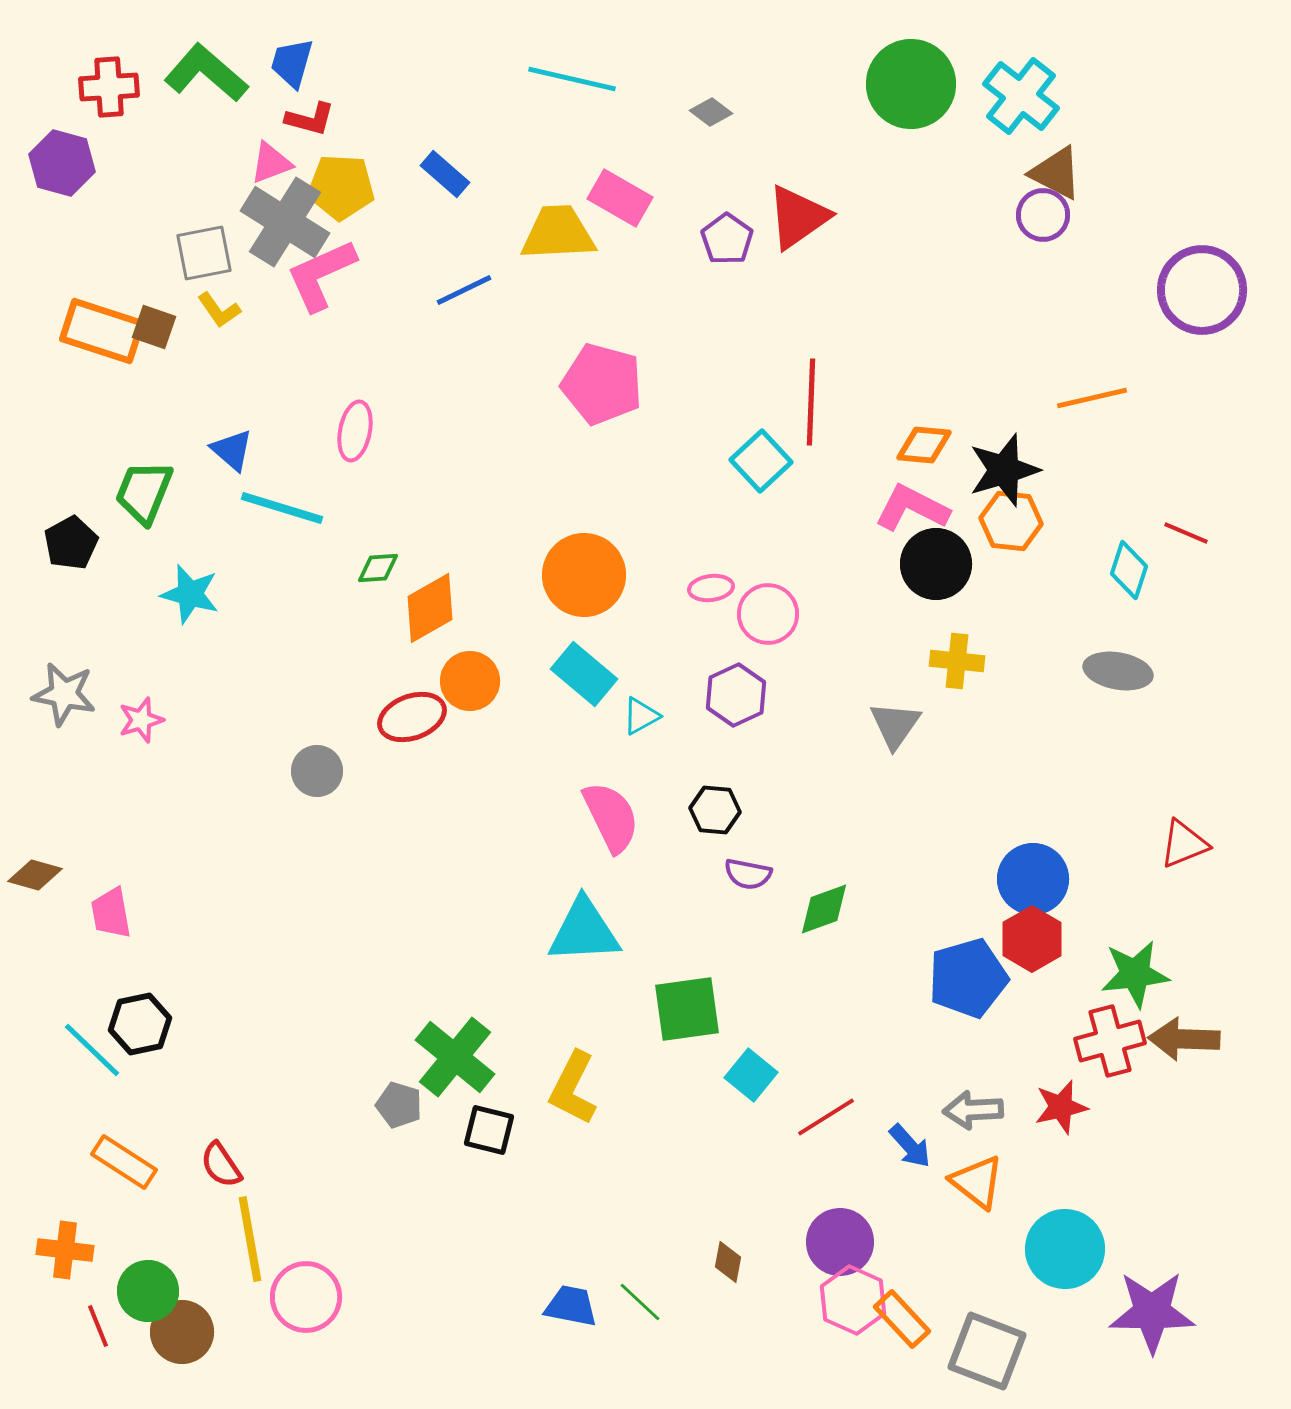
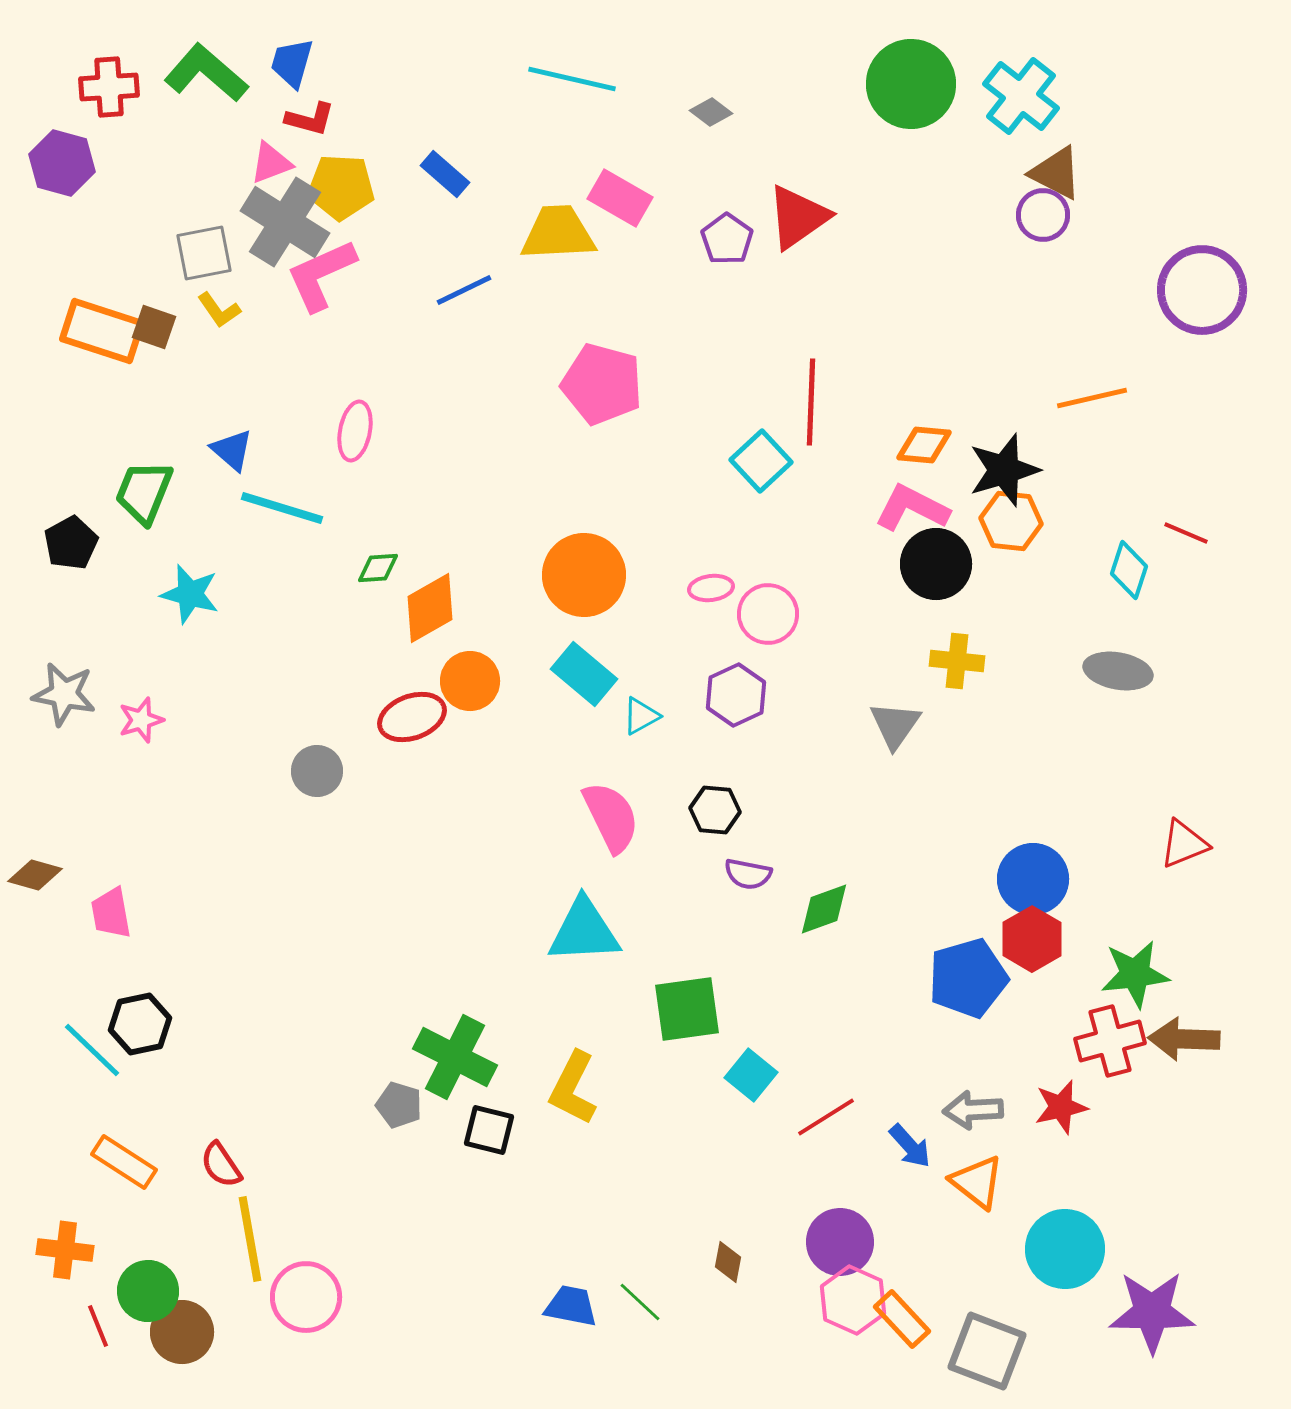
green cross at (455, 1057): rotated 12 degrees counterclockwise
